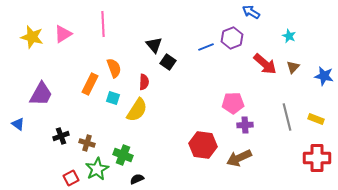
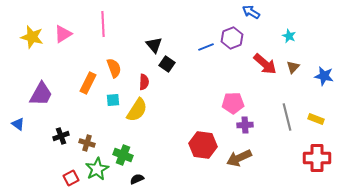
black square: moved 1 px left, 2 px down
orange rectangle: moved 2 px left, 1 px up
cyan square: moved 2 px down; rotated 24 degrees counterclockwise
